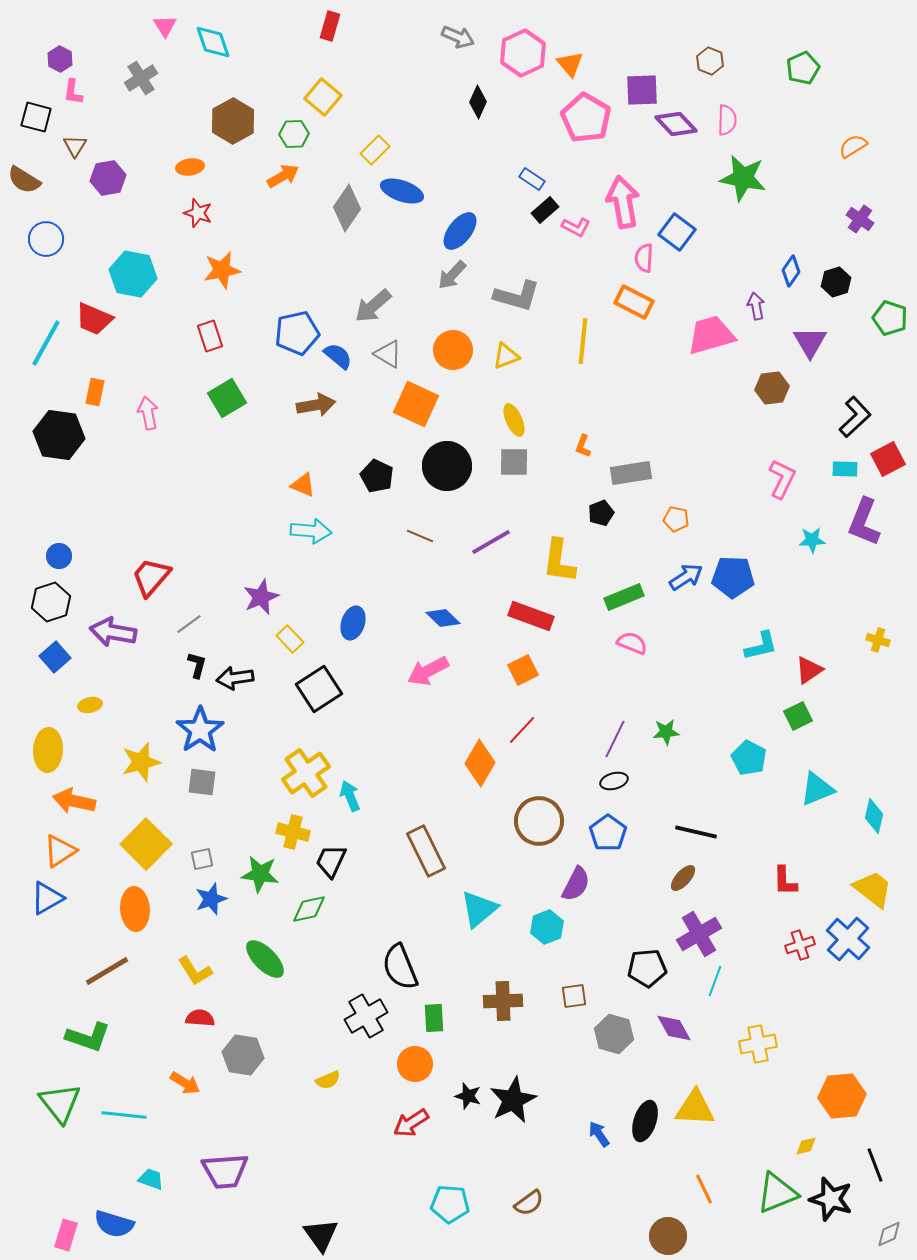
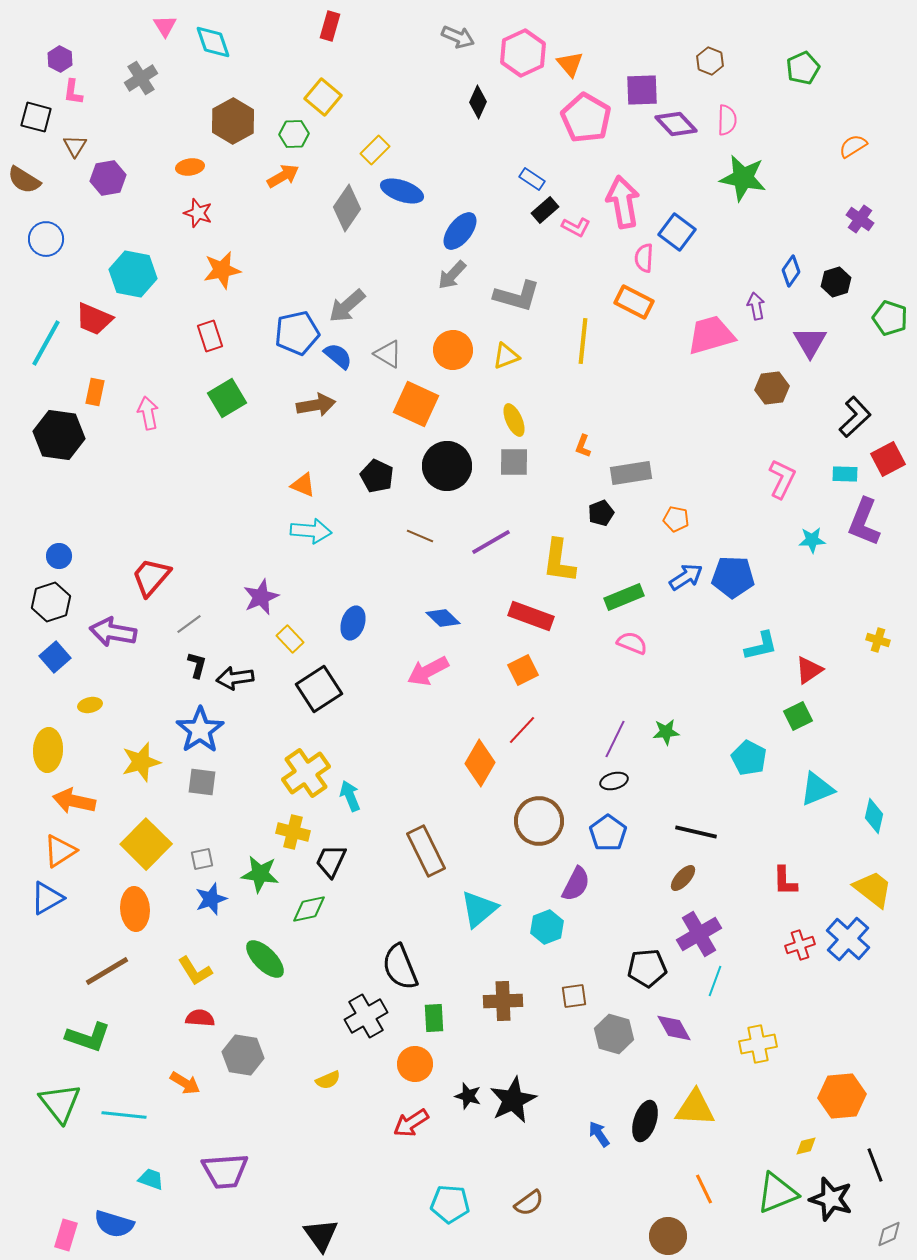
gray arrow at (373, 306): moved 26 px left
cyan rectangle at (845, 469): moved 5 px down
